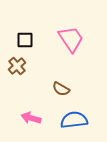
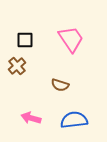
brown semicircle: moved 1 px left, 4 px up; rotated 12 degrees counterclockwise
